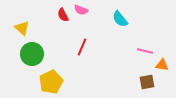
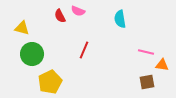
pink semicircle: moved 3 px left, 1 px down
red semicircle: moved 3 px left, 1 px down
cyan semicircle: rotated 30 degrees clockwise
yellow triangle: rotated 28 degrees counterclockwise
red line: moved 2 px right, 3 px down
pink line: moved 1 px right, 1 px down
yellow pentagon: moved 1 px left
